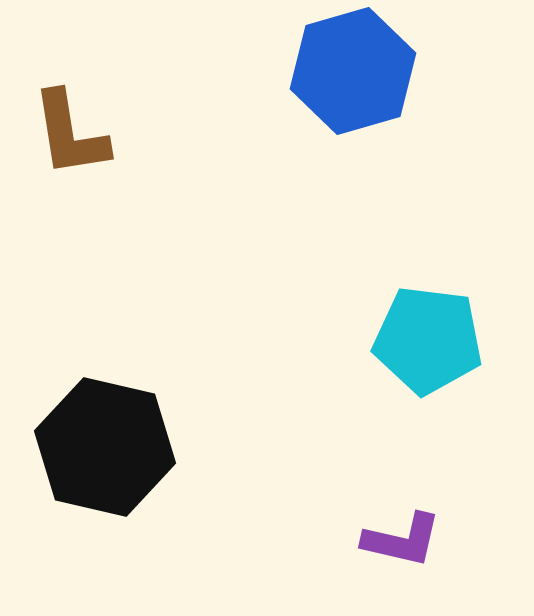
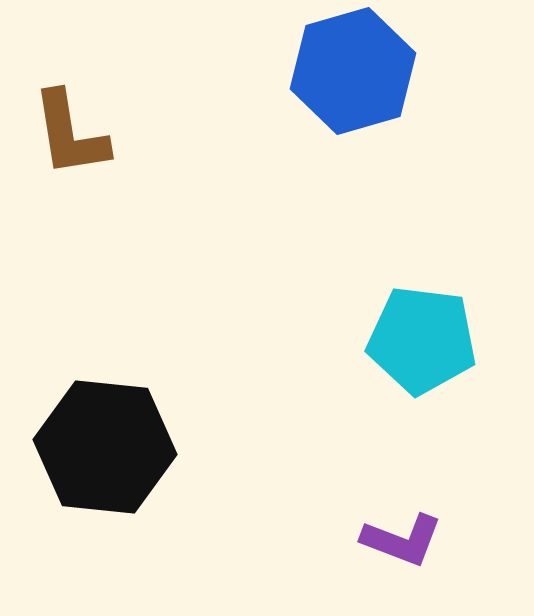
cyan pentagon: moved 6 px left
black hexagon: rotated 7 degrees counterclockwise
purple L-shape: rotated 8 degrees clockwise
